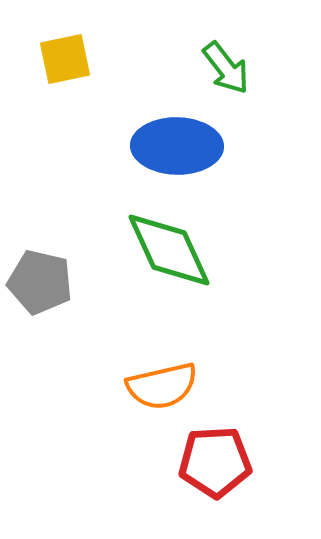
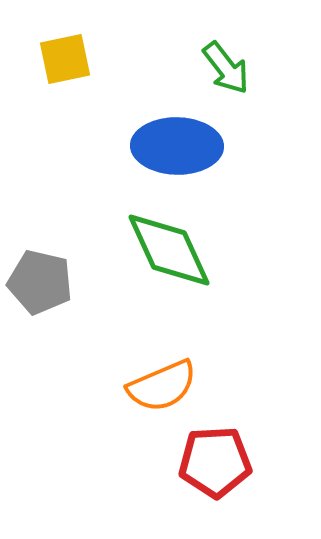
orange semicircle: rotated 10 degrees counterclockwise
